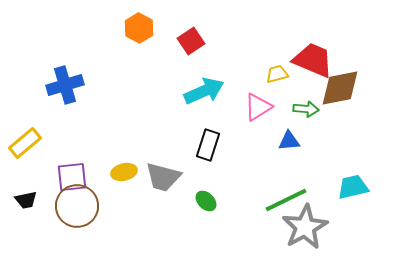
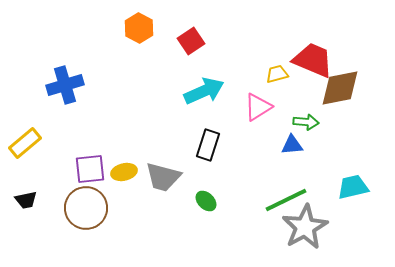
green arrow: moved 13 px down
blue triangle: moved 3 px right, 4 px down
purple square: moved 18 px right, 8 px up
brown circle: moved 9 px right, 2 px down
